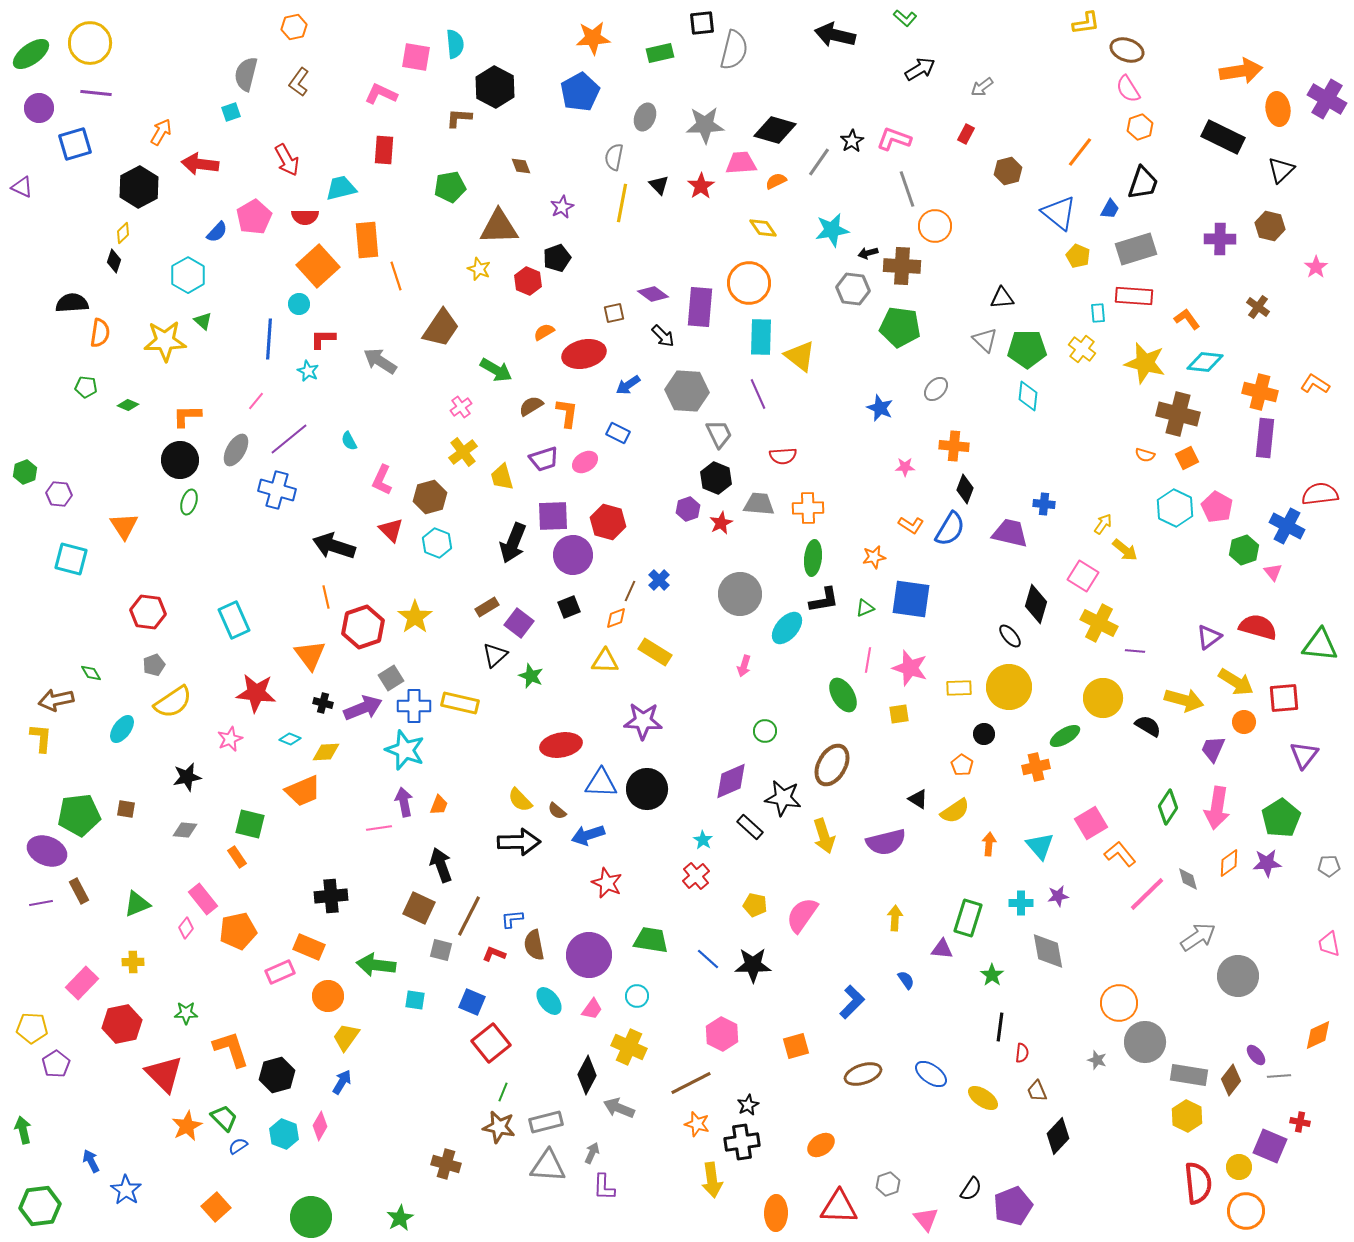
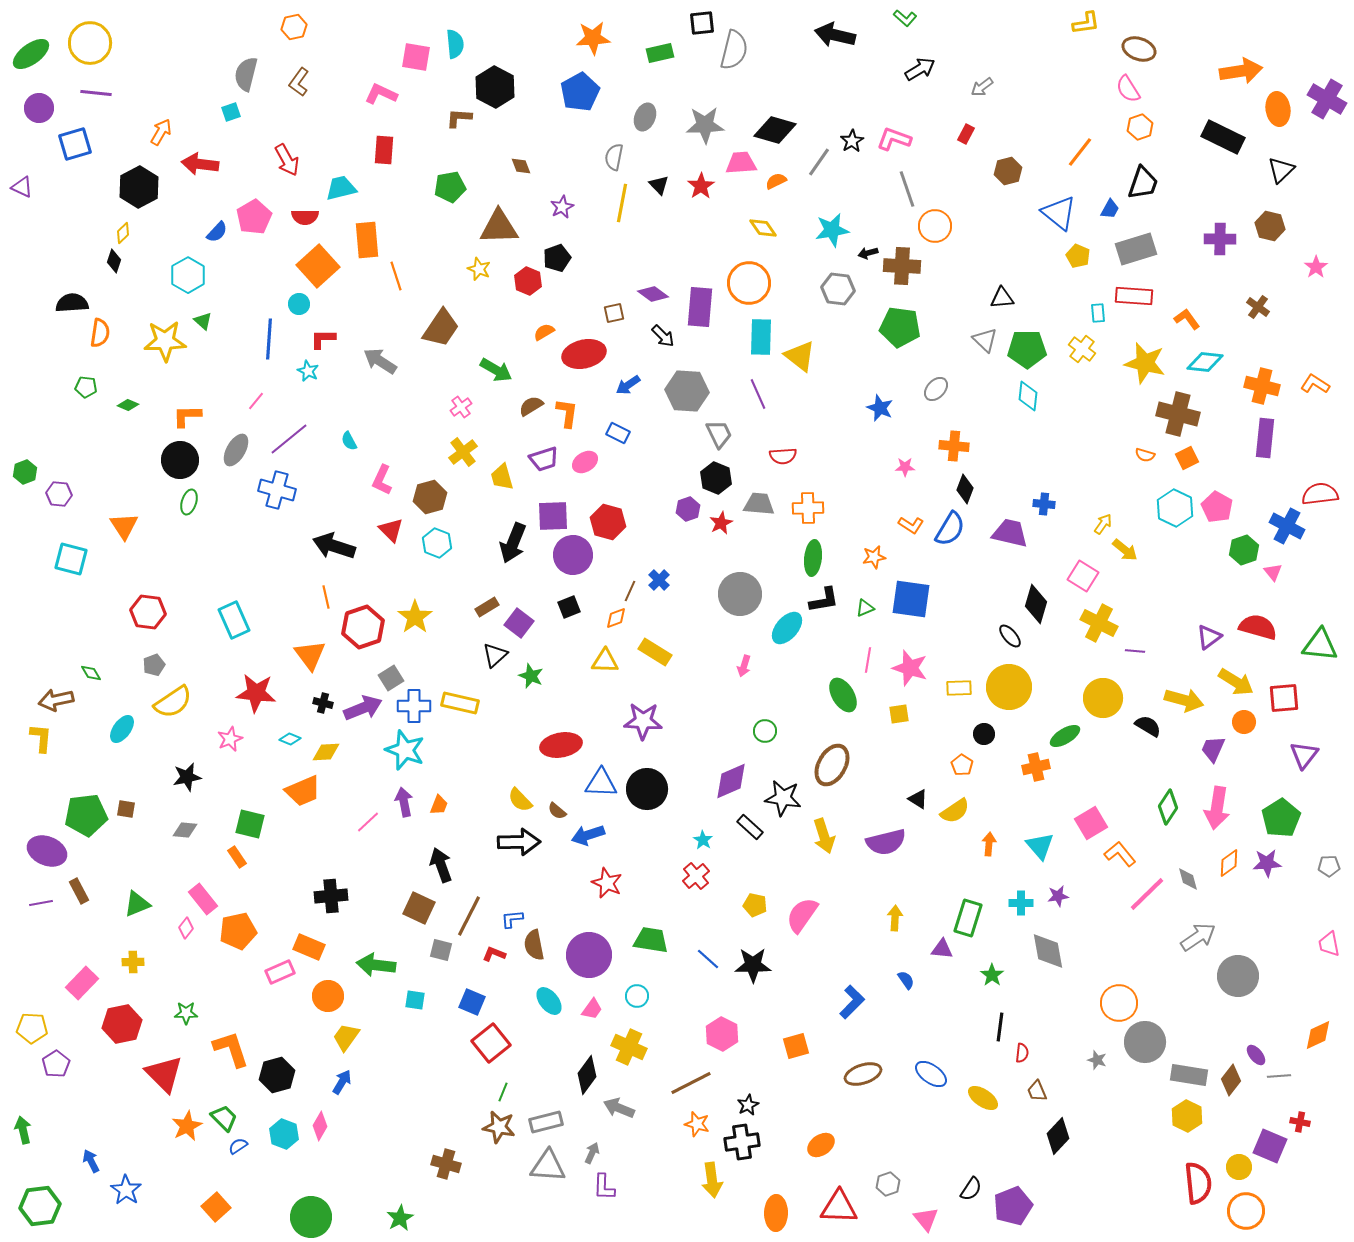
brown ellipse at (1127, 50): moved 12 px right, 1 px up
gray hexagon at (853, 289): moved 15 px left
orange cross at (1260, 392): moved 2 px right, 6 px up
green pentagon at (79, 815): moved 7 px right
pink line at (379, 828): moved 11 px left, 6 px up; rotated 35 degrees counterclockwise
black diamond at (587, 1075): rotated 9 degrees clockwise
